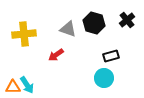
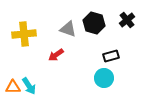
cyan arrow: moved 2 px right, 1 px down
